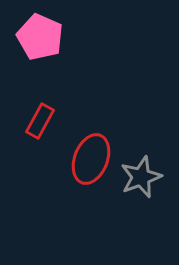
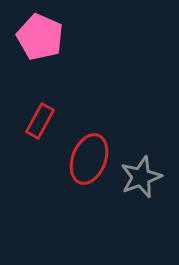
red ellipse: moved 2 px left
